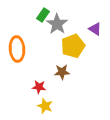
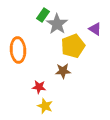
orange ellipse: moved 1 px right, 1 px down
brown star: moved 1 px right, 1 px up
